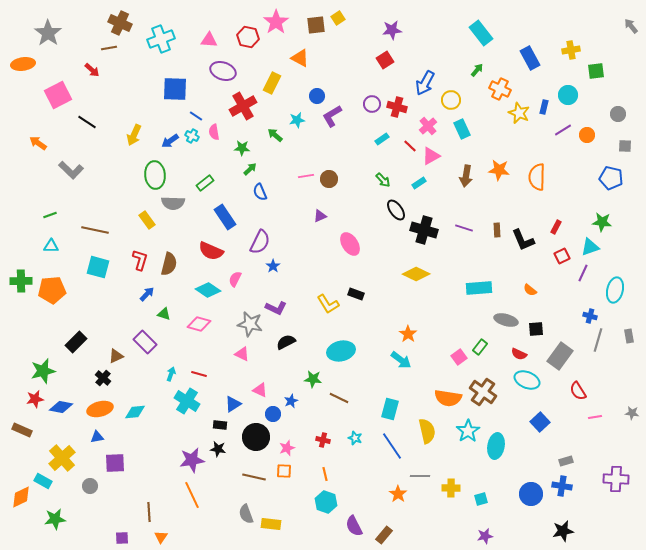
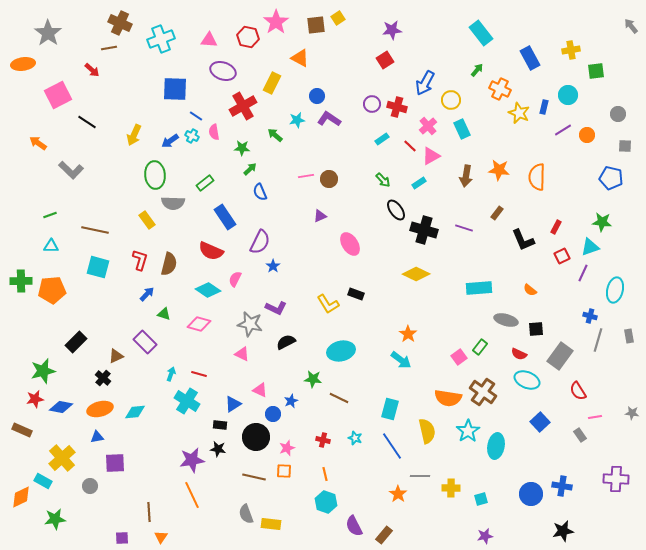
purple L-shape at (332, 116): moved 3 px left, 3 px down; rotated 65 degrees clockwise
brown rectangle at (497, 230): moved 17 px up; rotated 40 degrees clockwise
gray rectangle at (566, 461): moved 14 px right, 26 px up; rotated 72 degrees clockwise
